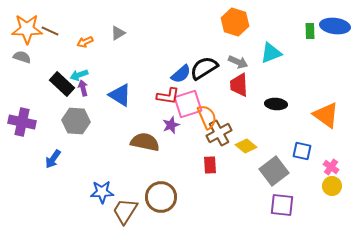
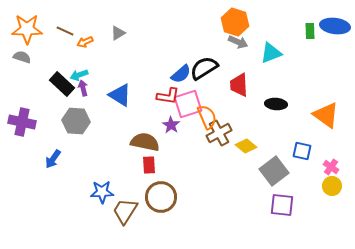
brown line: moved 15 px right
gray arrow: moved 20 px up
purple star: rotated 18 degrees counterclockwise
red rectangle: moved 61 px left
